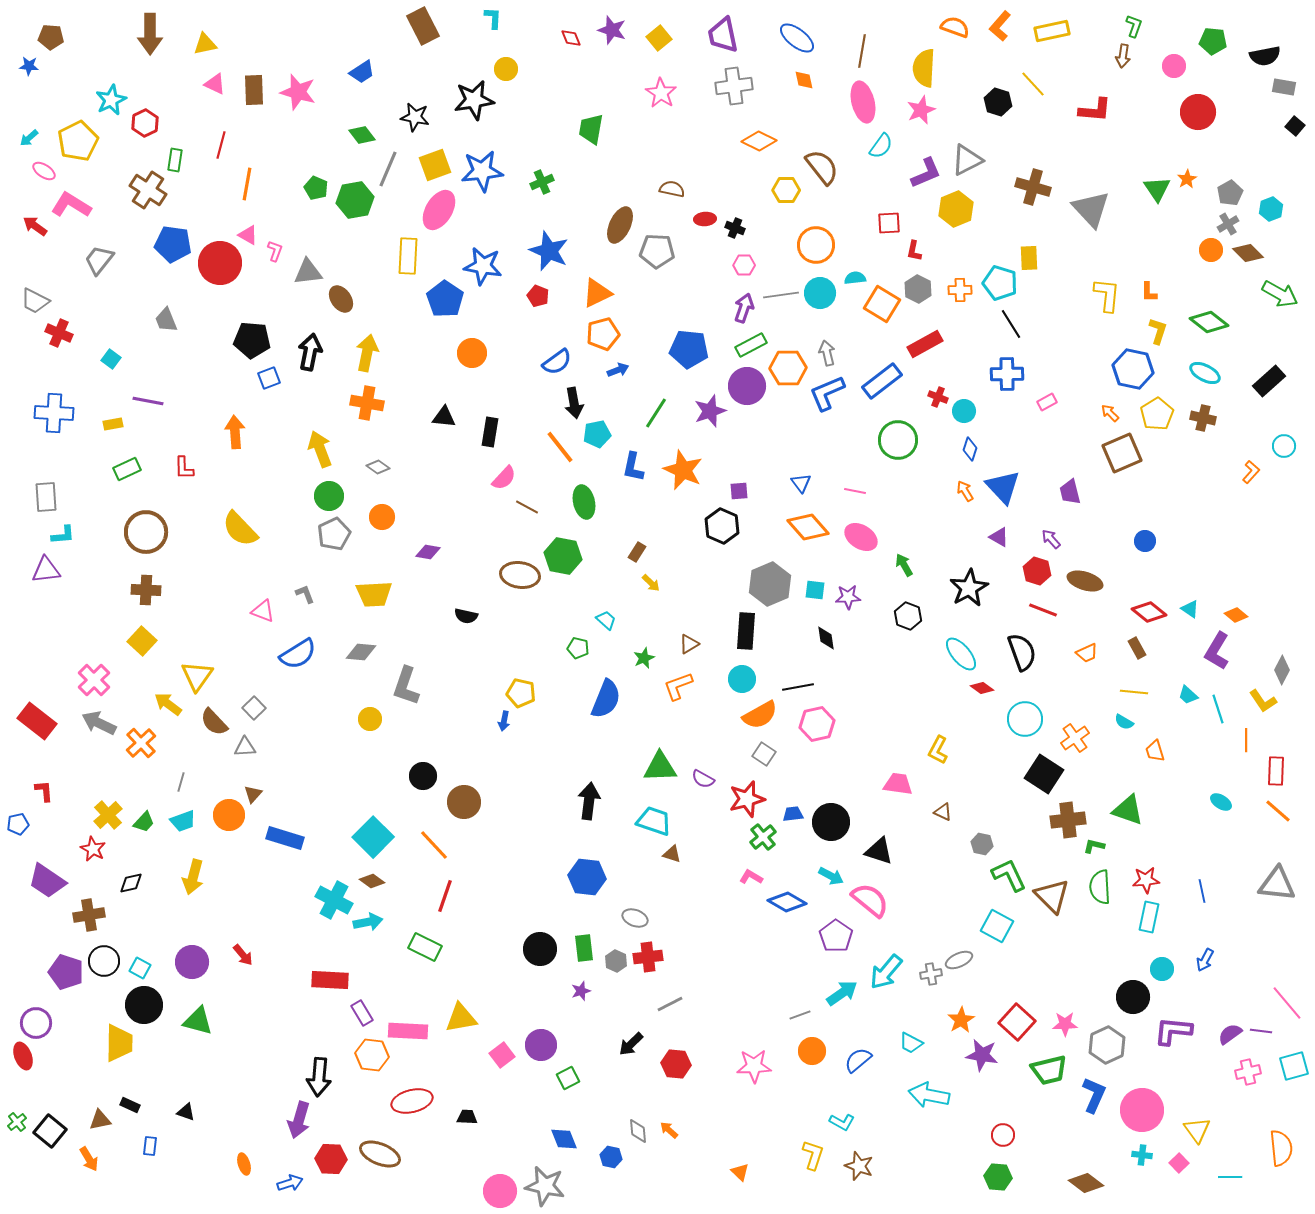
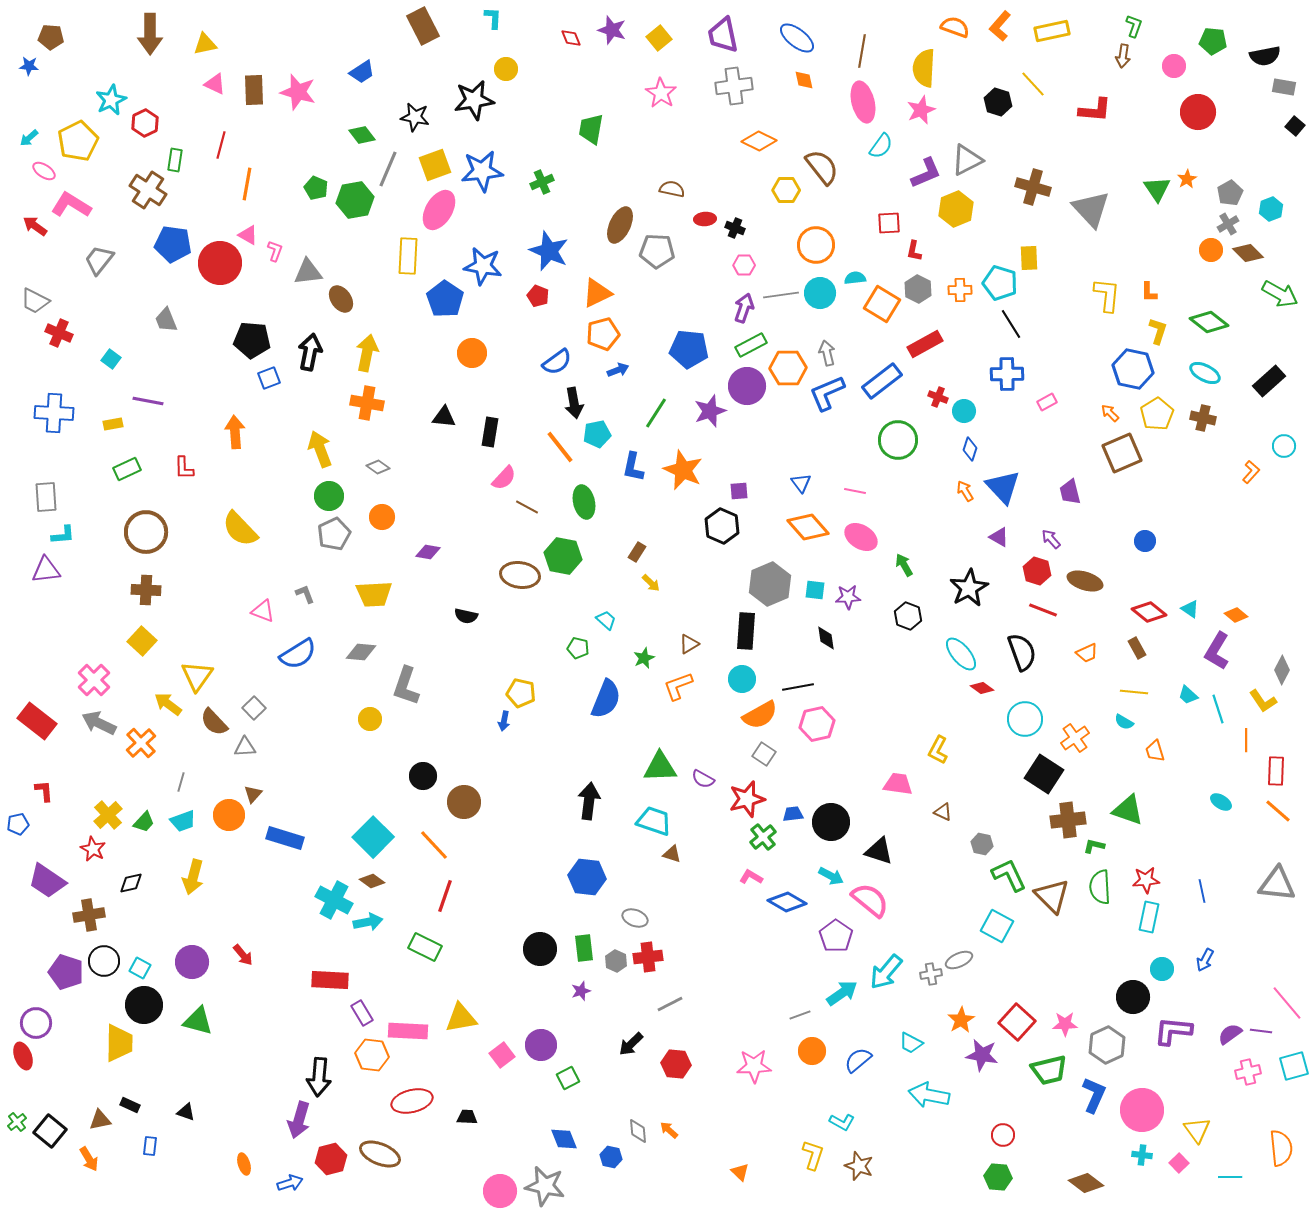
red hexagon at (331, 1159): rotated 16 degrees counterclockwise
